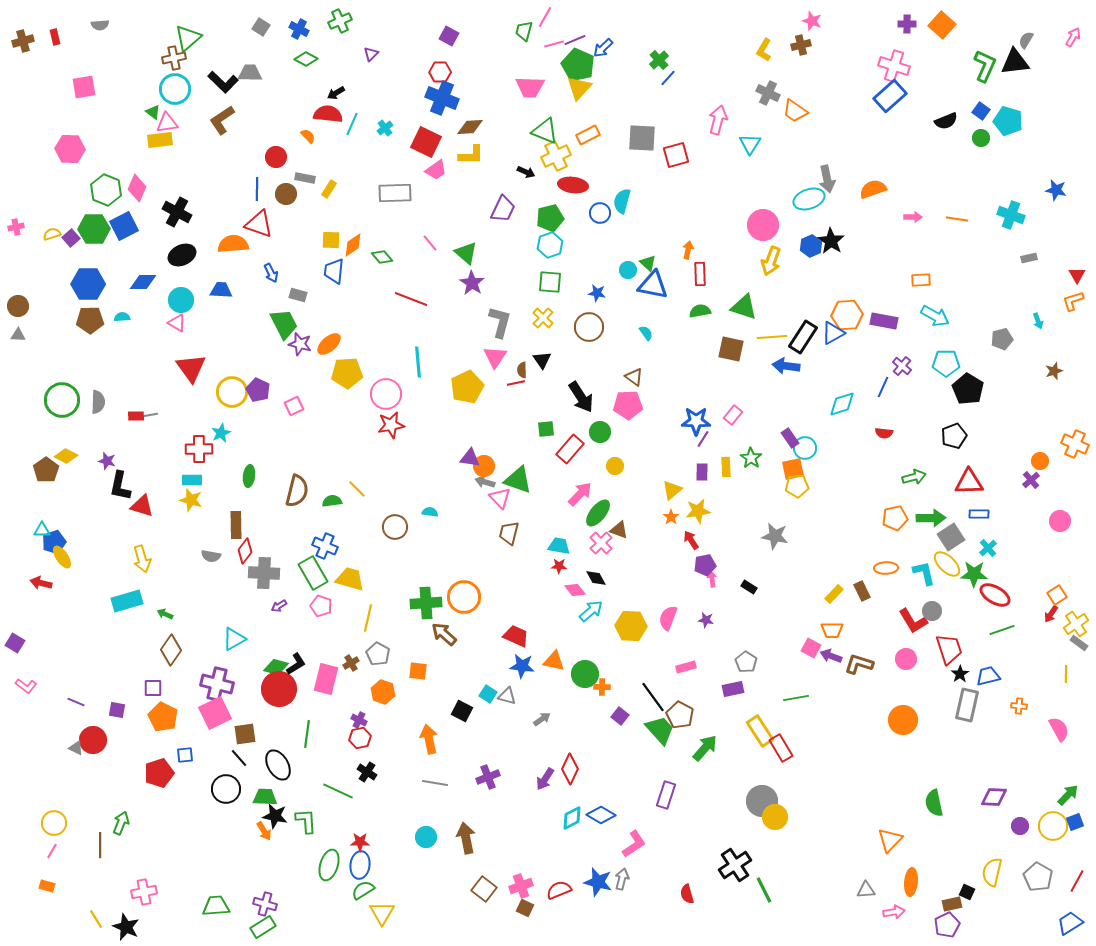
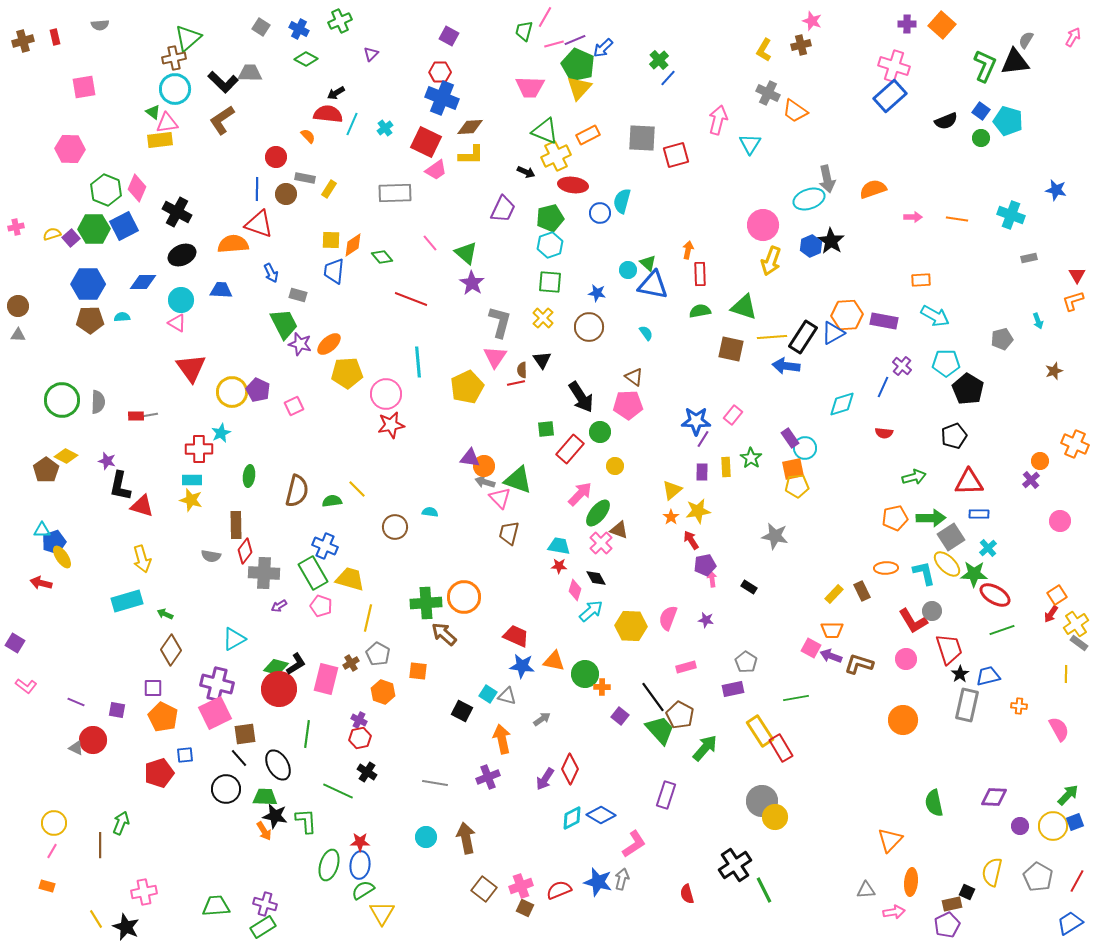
pink diamond at (575, 590): rotated 55 degrees clockwise
orange arrow at (429, 739): moved 73 px right
